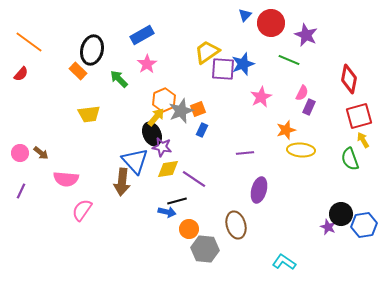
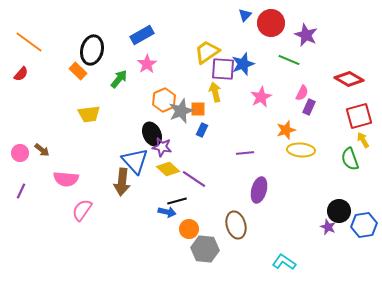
green arrow at (119, 79): rotated 84 degrees clockwise
red diamond at (349, 79): rotated 72 degrees counterclockwise
orange square at (198, 109): rotated 21 degrees clockwise
yellow arrow at (156, 117): moved 59 px right, 25 px up; rotated 54 degrees counterclockwise
brown arrow at (41, 153): moved 1 px right, 3 px up
yellow diamond at (168, 169): rotated 50 degrees clockwise
black circle at (341, 214): moved 2 px left, 3 px up
